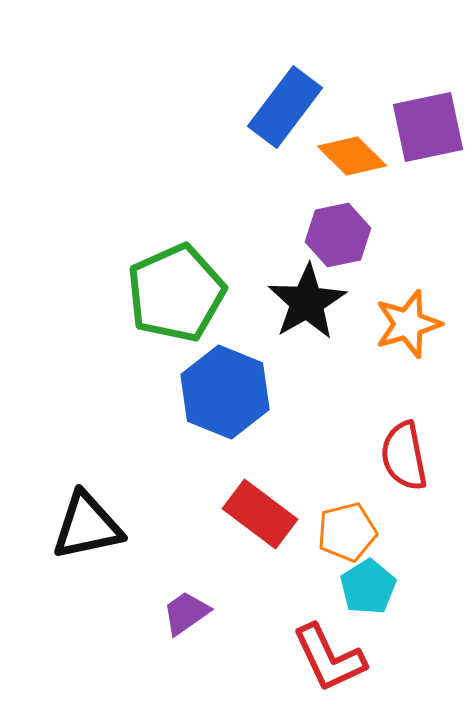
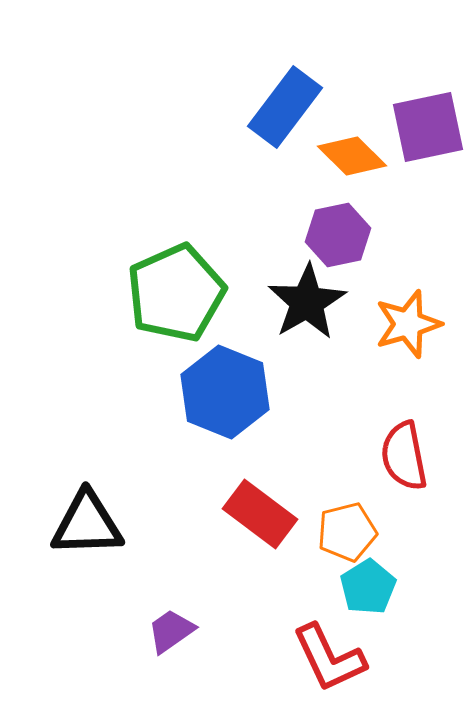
black triangle: moved 2 px up; rotated 10 degrees clockwise
purple trapezoid: moved 15 px left, 18 px down
